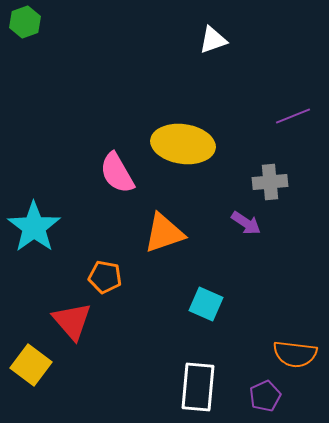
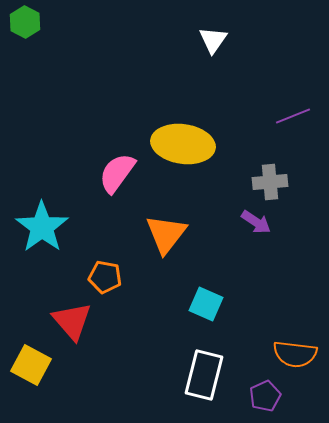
green hexagon: rotated 12 degrees counterclockwise
white triangle: rotated 36 degrees counterclockwise
pink semicircle: rotated 66 degrees clockwise
purple arrow: moved 10 px right, 1 px up
cyan star: moved 8 px right
orange triangle: moved 2 px right, 1 px down; rotated 33 degrees counterclockwise
yellow square: rotated 9 degrees counterclockwise
white rectangle: moved 6 px right, 12 px up; rotated 9 degrees clockwise
